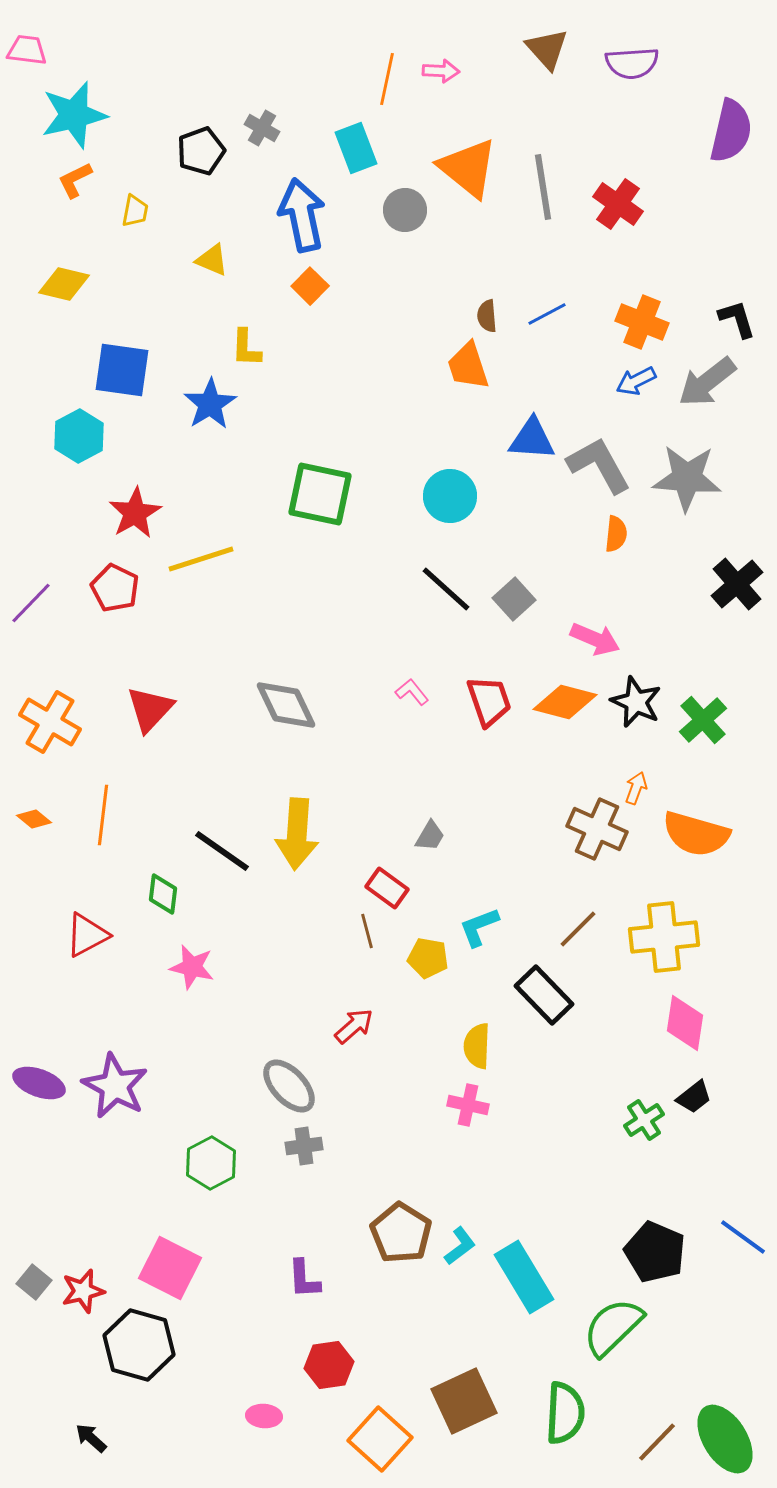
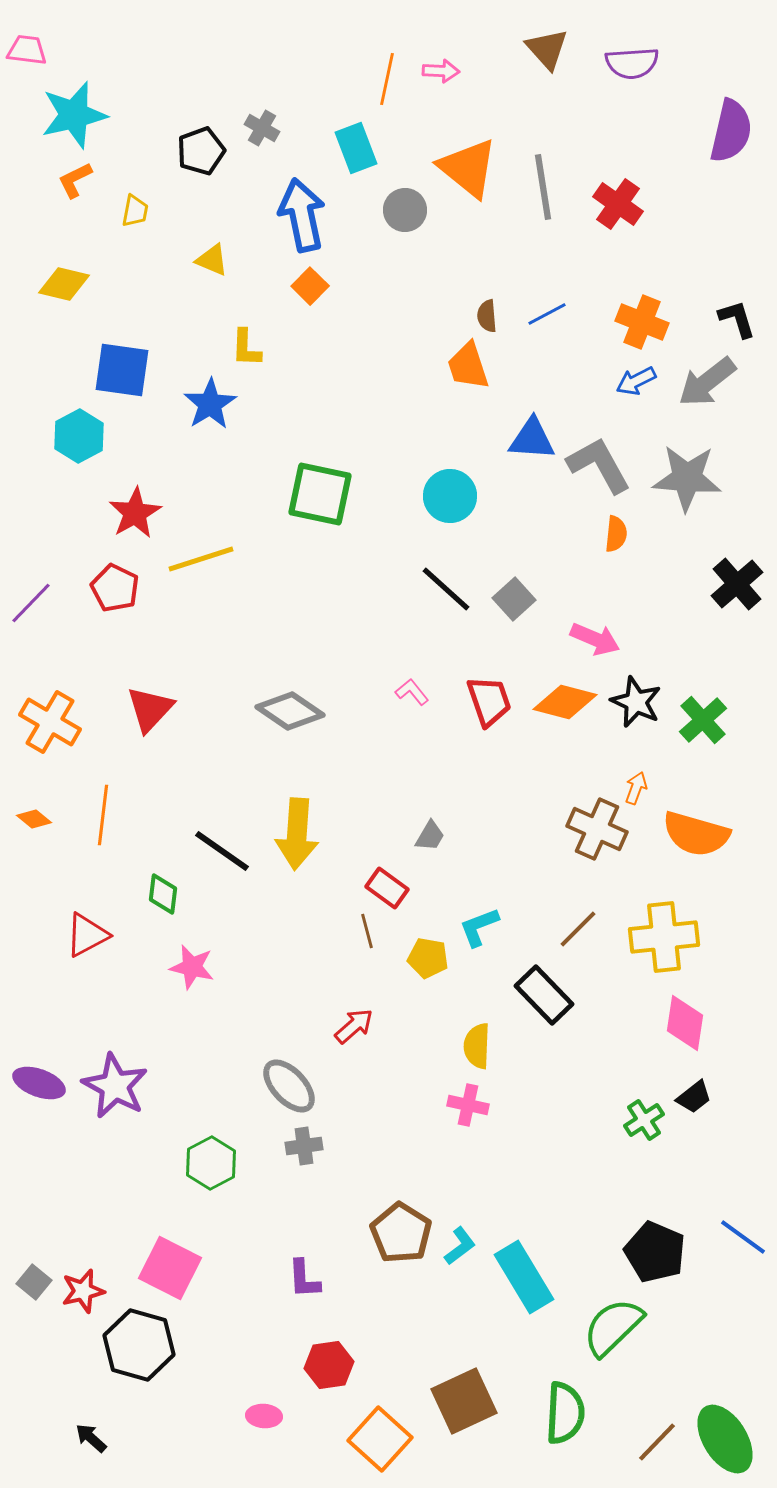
gray diamond at (286, 705): moved 4 px right, 6 px down; rotated 30 degrees counterclockwise
